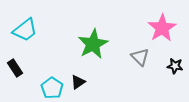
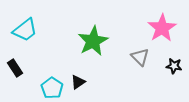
green star: moved 3 px up
black star: moved 1 px left
